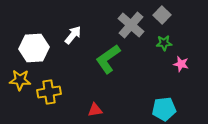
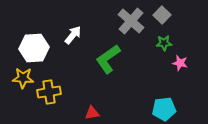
gray cross: moved 4 px up
pink star: moved 1 px left, 1 px up
yellow star: moved 3 px right, 2 px up
red triangle: moved 3 px left, 3 px down
